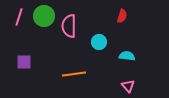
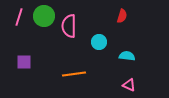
pink triangle: moved 1 px right, 1 px up; rotated 24 degrees counterclockwise
